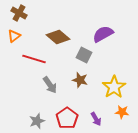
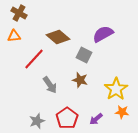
orange triangle: rotated 32 degrees clockwise
red line: rotated 65 degrees counterclockwise
yellow star: moved 2 px right, 2 px down
purple arrow: rotated 80 degrees clockwise
